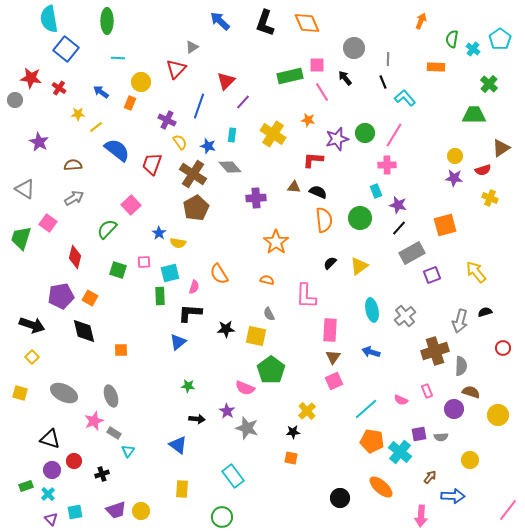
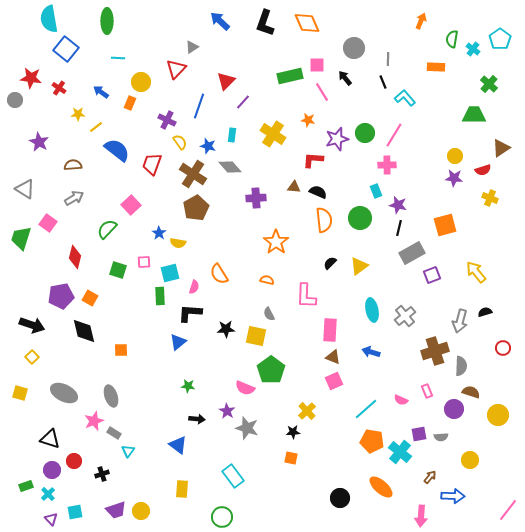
black line at (399, 228): rotated 28 degrees counterclockwise
brown triangle at (333, 357): rotated 42 degrees counterclockwise
